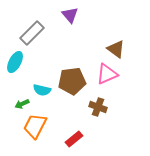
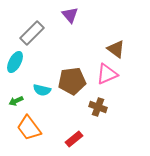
green arrow: moved 6 px left, 3 px up
orange trapezoid: moved 6 px left, 2 px down; rotated 64 degrees counterclockwise
